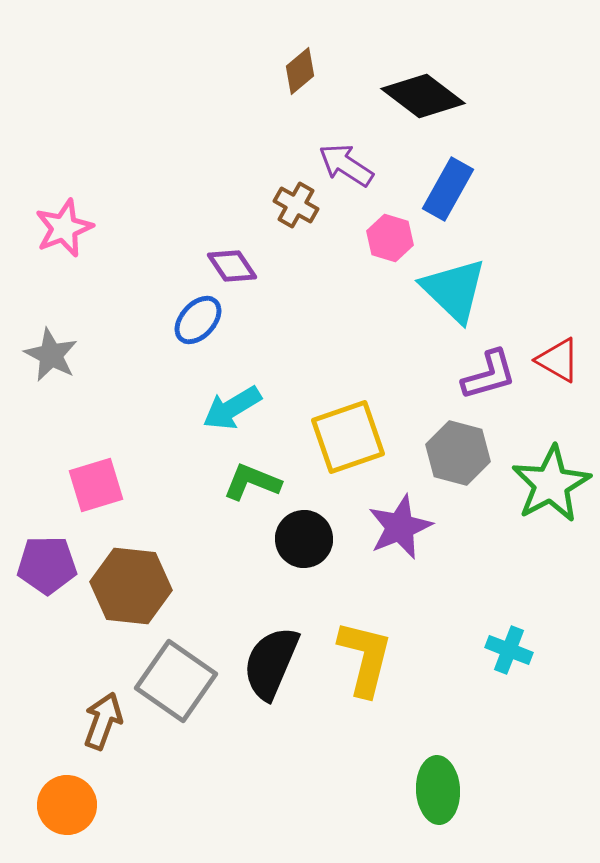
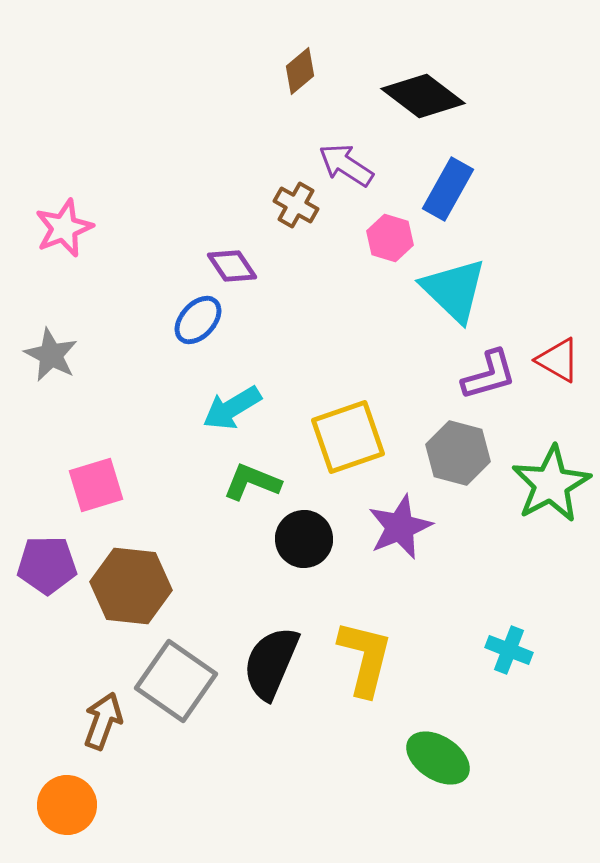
green ellipse: moved 32 px up; rotated 54 degrees counterclockwise
